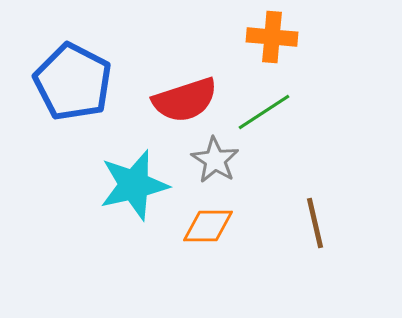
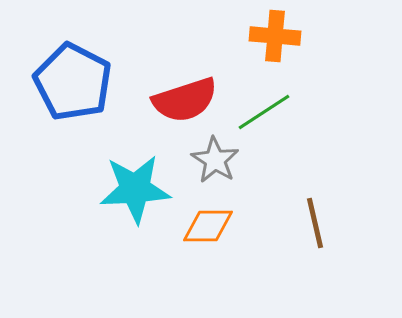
orange cross: moved 3 px right, 1 px up
cyan star: moved 1 px right, 4 px down; rotated 10 degrees clockwise
